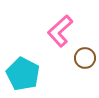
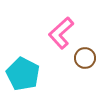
pink L-shape: moved 1 px right, 2 px down
